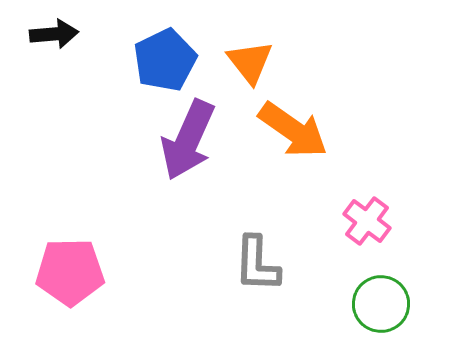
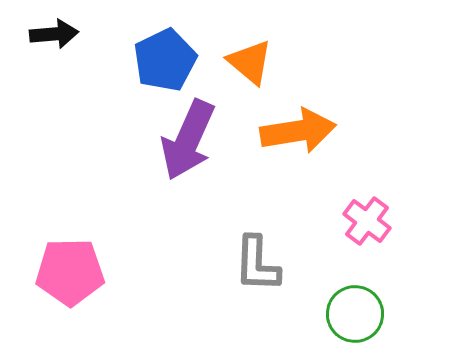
orange triangle: rotated 12 degrees counterclockwise
orange arrow: moved 5 px right, 1 px down; rotated 44 degrees counterclockwise
green circle: moved 26 px left, 10 px down
